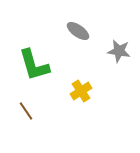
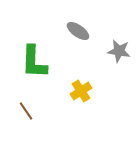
green L-shape: moved 3 px up; rotated 18 degrees clockwise
